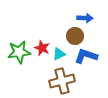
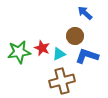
blue arrow: moved 5 px up; rotated 140 degrees counterclockwise
blue L-shape: moved 1 px right
